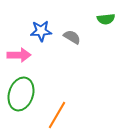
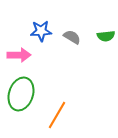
green semicircle: moved 17 px down
